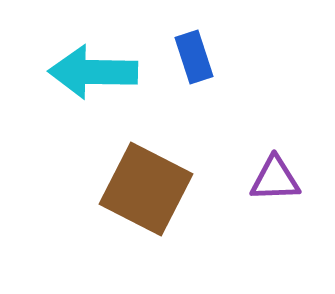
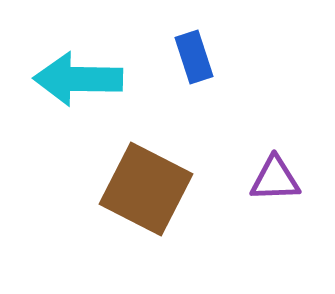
cyan arrow: moved 15 px left, 7 px down
